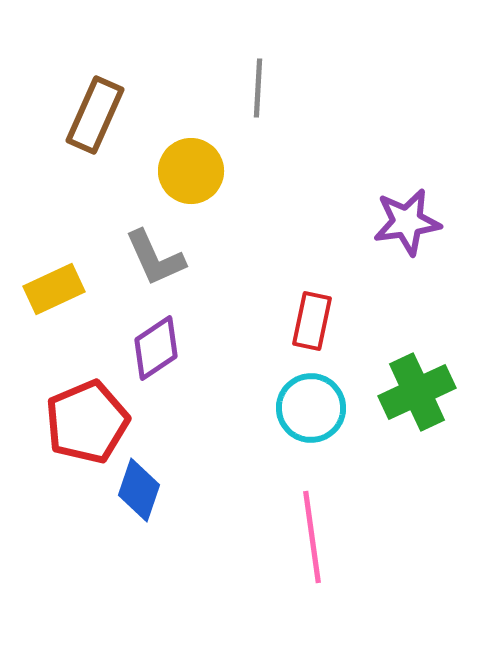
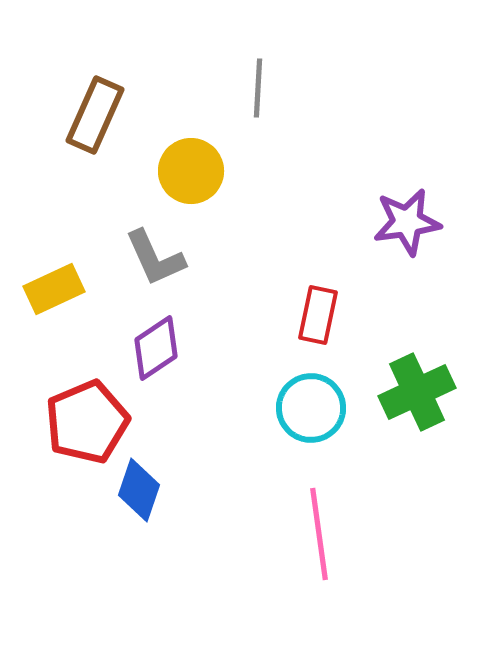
red rectangle: moved 6 px right, 6 px up
pink line: moved 7 px right, 3 px up
